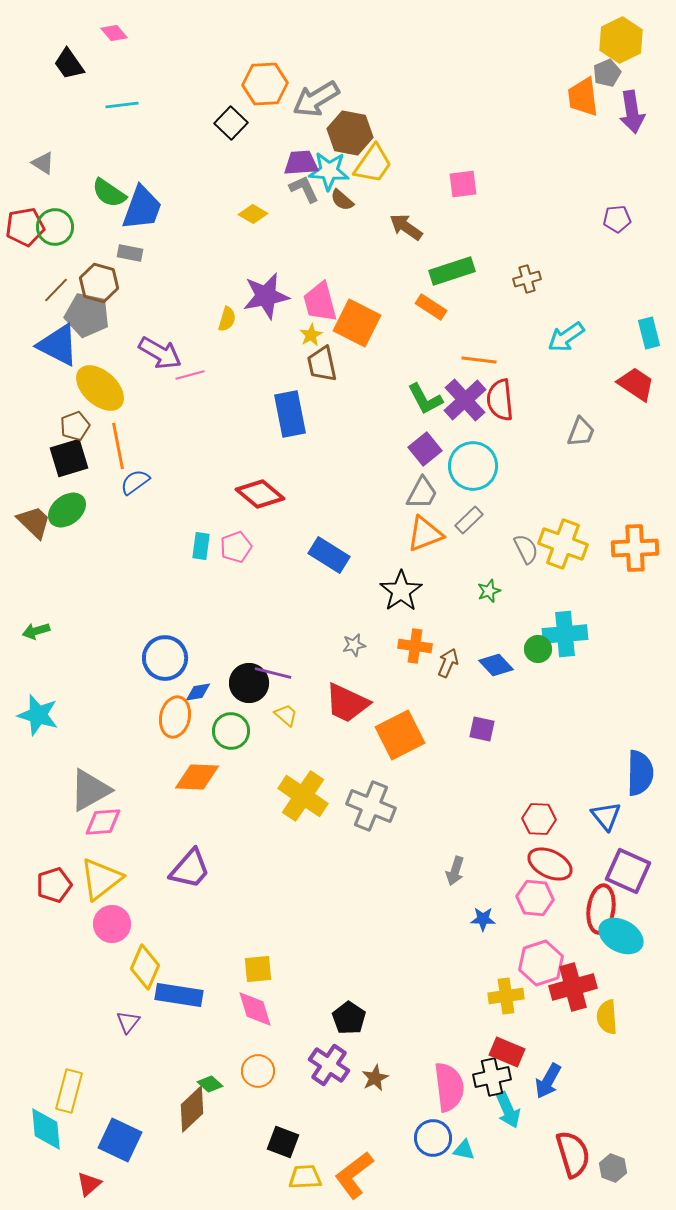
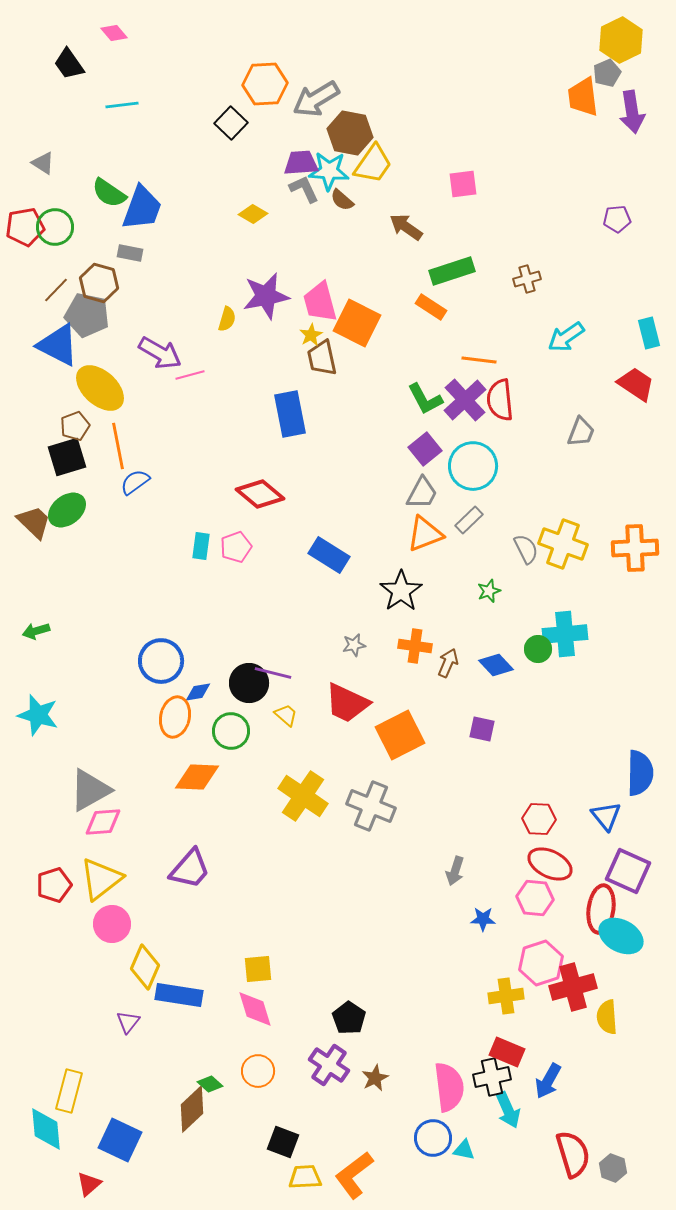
brown trapezoid at (322, 364): moved 6 px up
black square at (69, 458): moved 2 px left, 1 px up
blue circle at (165, 658): moved 4 px left, 3 px down
